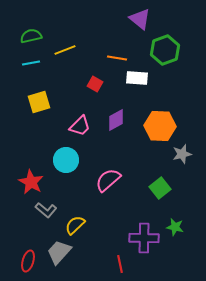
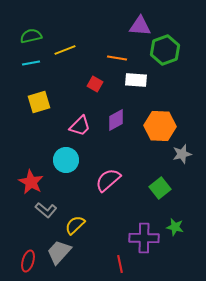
purple triangle: moved 7 px down; rotated 35 degrees counterclockwise
white rectangle: moved 1 px left, 2 px down
